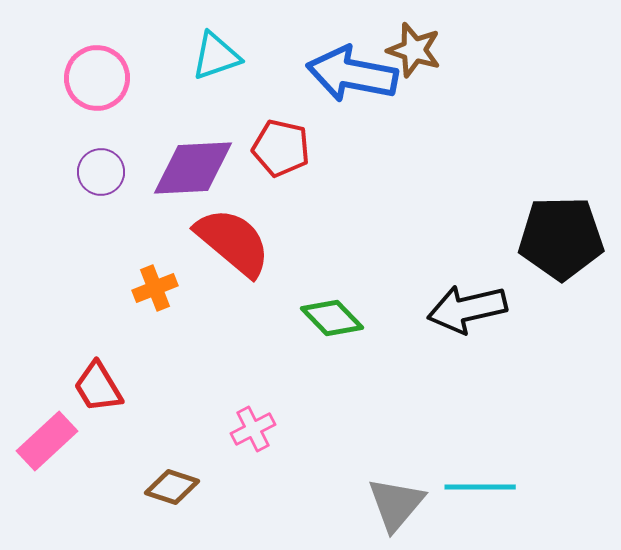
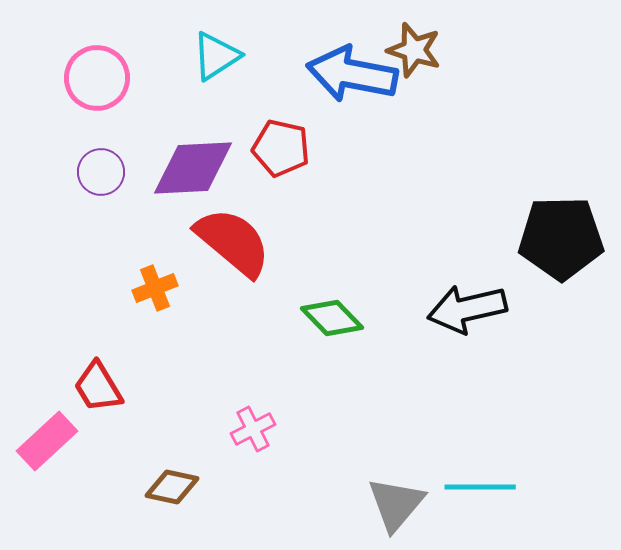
cyan triangle: rotated 14 degrees counterclockwise
brown diamond: rotated 6 degrees counterclockwise
